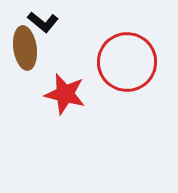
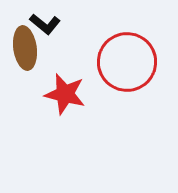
black L-shape: moved 2 px right, 2 px down
